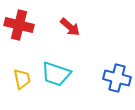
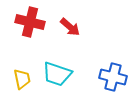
red cross: moved 11 px right, 3 px up
cyan trapezoid: moved 1 px right
blue cross: moved 4 px left, 1 px up
